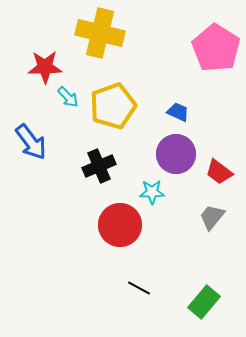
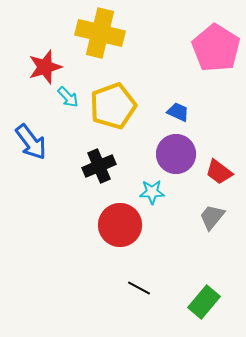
red star: rotated 16 degrees counterclockwise
